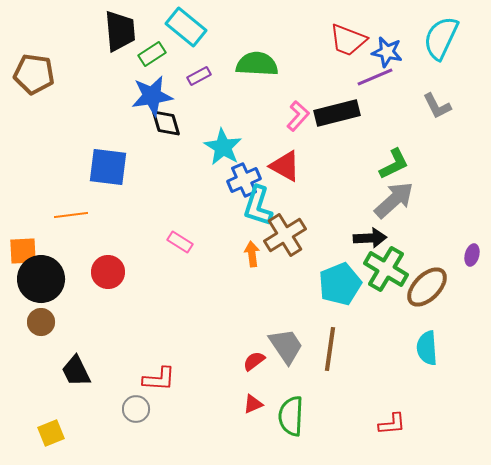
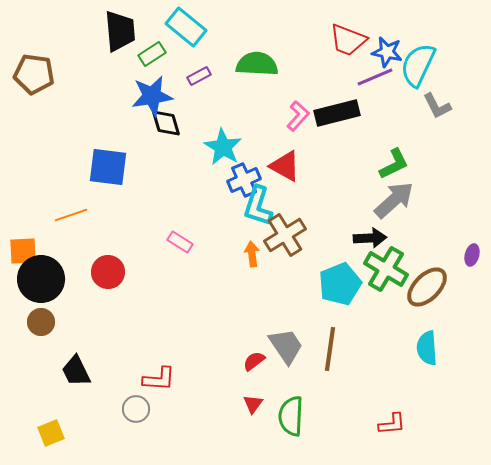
cyan semicircle at (441, 38): moved 23 px left, 27 px down
orange line at (71, 215): rotated 12 degrees counterclockwise
red triangle at (253, 404): rotated 30 degrees counterclockwise
